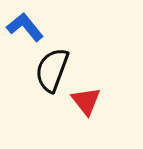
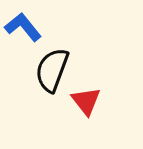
blue L-shape: moved 2 px left
